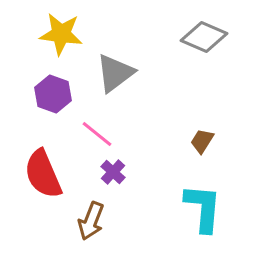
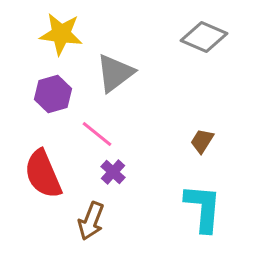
purple hexagon: rotated 24 degrees clockwise
